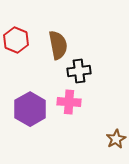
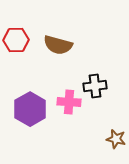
red hexagon: rotated 25 degrees counterclockwise
brown semicircle: rotated 116 degrees clockwise
black cross: moved 16 px right, 15 px down
brown star: rotated 30 degrees counterclockwise
